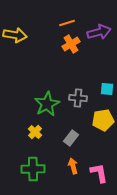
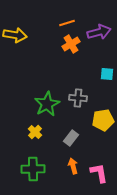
cyan square: moved 15 px up
